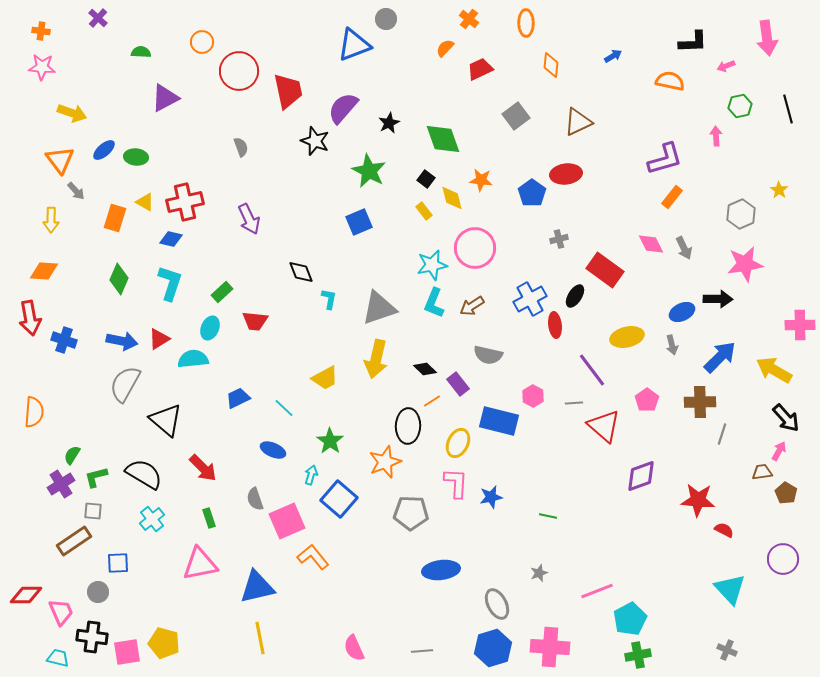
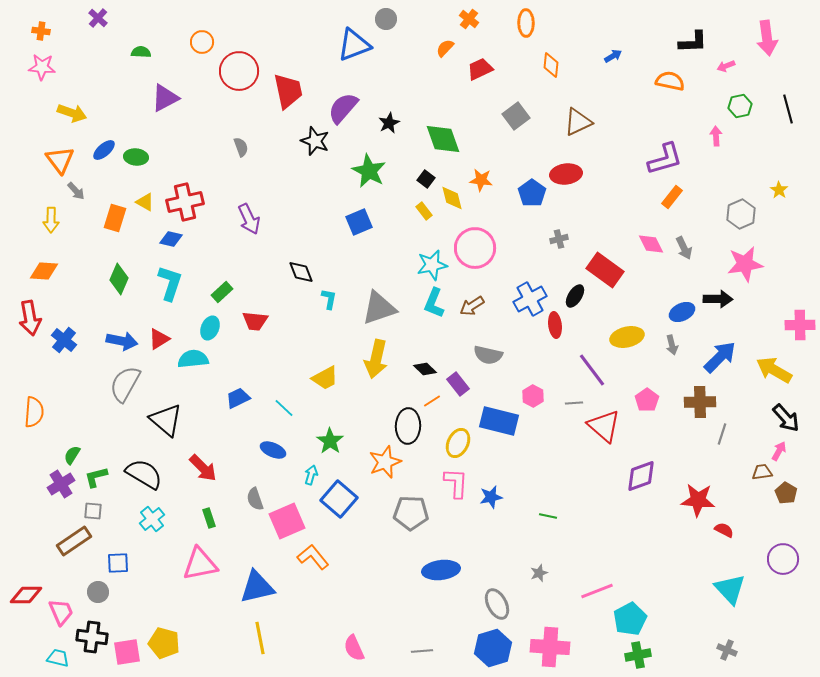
blue cross at (64, 340): rotated 20 degrees clockwise
